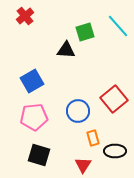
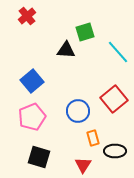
red cross: moved 2 px right
cyan line: moved 26 px down
blue square: rotated 10 degrees counterclockwise
pink pentagon: moved 2 px left; rotated 16 degrees counterclockwise
black square: moved 2 px down
